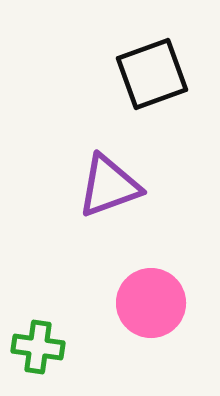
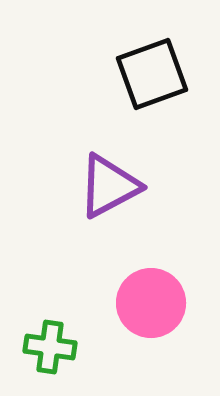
purple triangle: rotated 8 degrees counterclockwise
green cross: moved 12 px right
